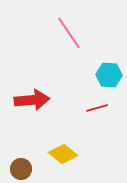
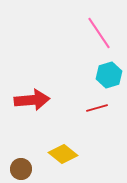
pink line: moved 30 px right
cyan hexagon: rotated 20 degrees counterclockwise
